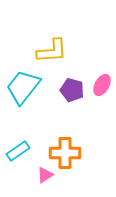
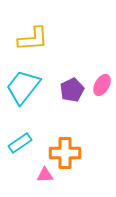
yellow L-shape: moved 19 px left, 12 px up
purple pentagon: rotated 30 degrees clockwise
cyan rectangle: moved 2 px right, 8 px up
pink triangle: rotated 30 degrees clockwise
